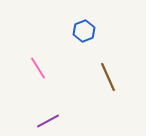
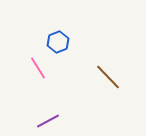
blue hexagon: moved 26 px left, 11 px down
brown line: rotated 20 degrees counterclockwise
